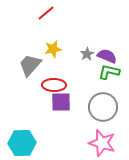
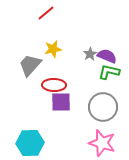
gray star: moved 3 px right
cyan hexagon: moved 8 px right
